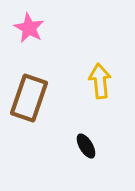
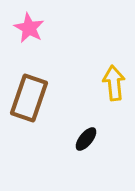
yellow arrow: moved 14 px right, 2 px down
black ellipse: moved 7 px up; rotated 70 degrees clockwise
